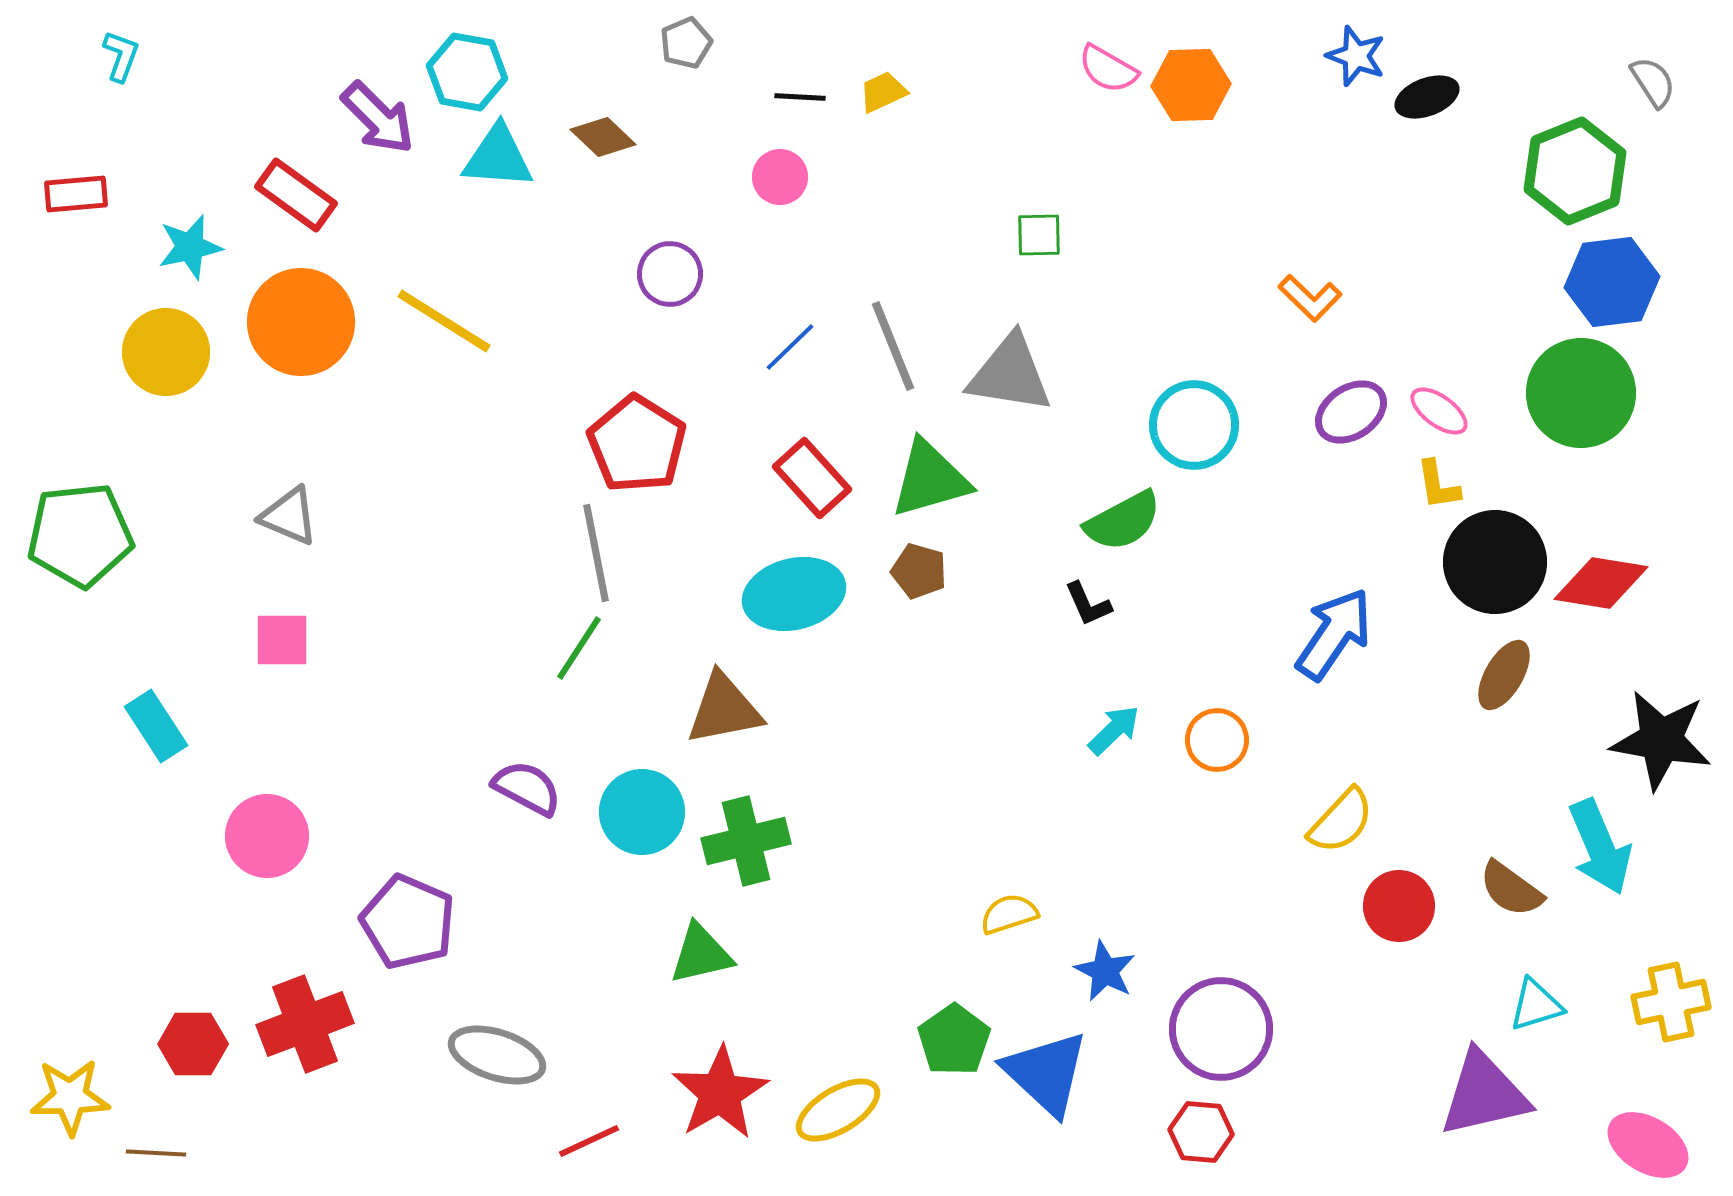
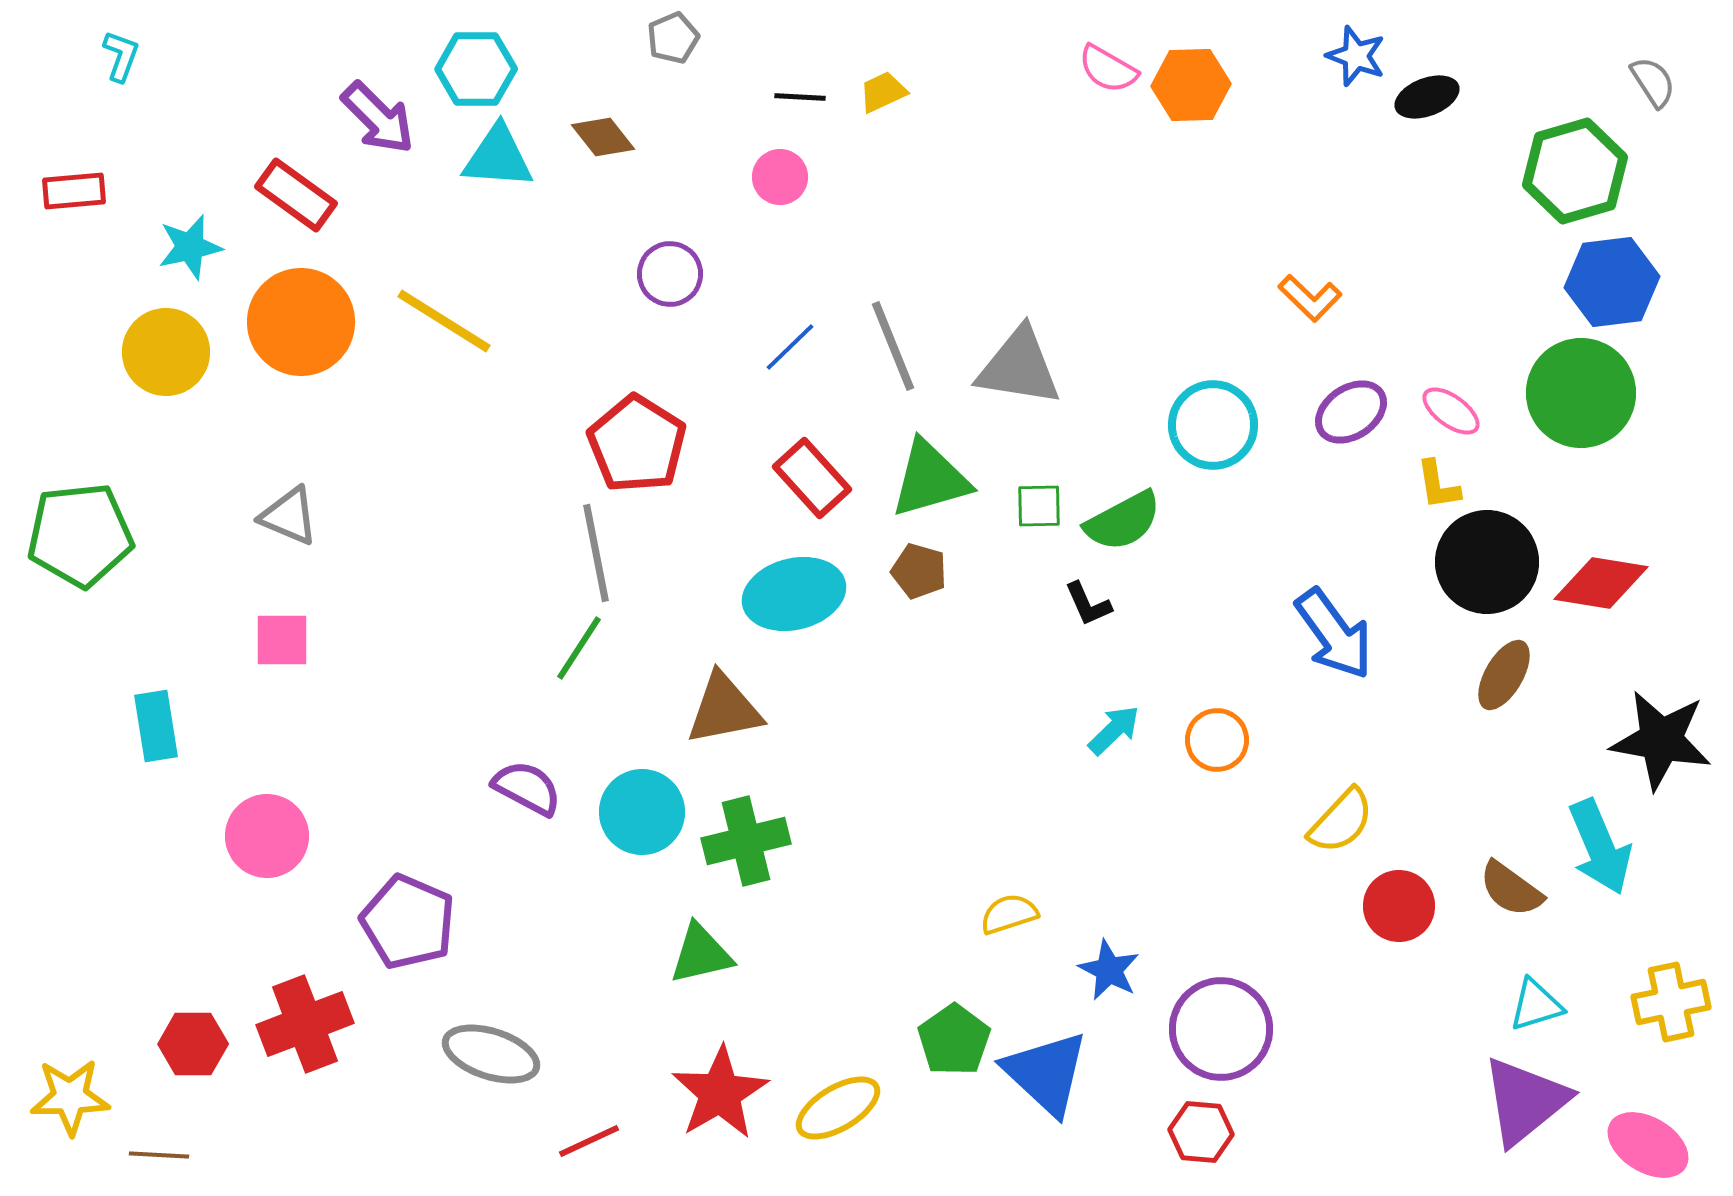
gray pentagon at (686, 43): moved 13 px left, 5 px up
cyan hexagon at (467, 72): moved 9 px right, 3 px up; rotated 10 degrees counterclockwise
brown diamond at (603, 137): rotated 8 degrees clockwise
green hexagon at (1575, 171): rotated 6 degrees clockwise
red rectangle at (76, 194): moved 2 px left, 3 px up
green square at (1039, 235): moved 271 px down
gray triangle at (1010, 374): moved 9 px right, 7 px up
pink ellipse at (1439, 411): moved 12 px right
cyan circle at (1194, 425): moved 19 px right
black circle at (1495, 562): moved 8 px left
blue arrow at (1334, 634): rotated 110 degrees clockwise
cyan rectangle at (156, 726): rotated 24 degrees clockwise
blue star at (1105, 971): moved 4 px right, 1 px up
gray ellipse at (497, 1055): moved 6 px left, 1 px up
purple triangle at (1484, 1094): moved 41 px right, 7 px down; rotated 26 degrees counterclockwise
yellow ellipse at (838, 1110): moved 2 px up
brown line at (156, 1153): moved 3 px right, 2 px down
